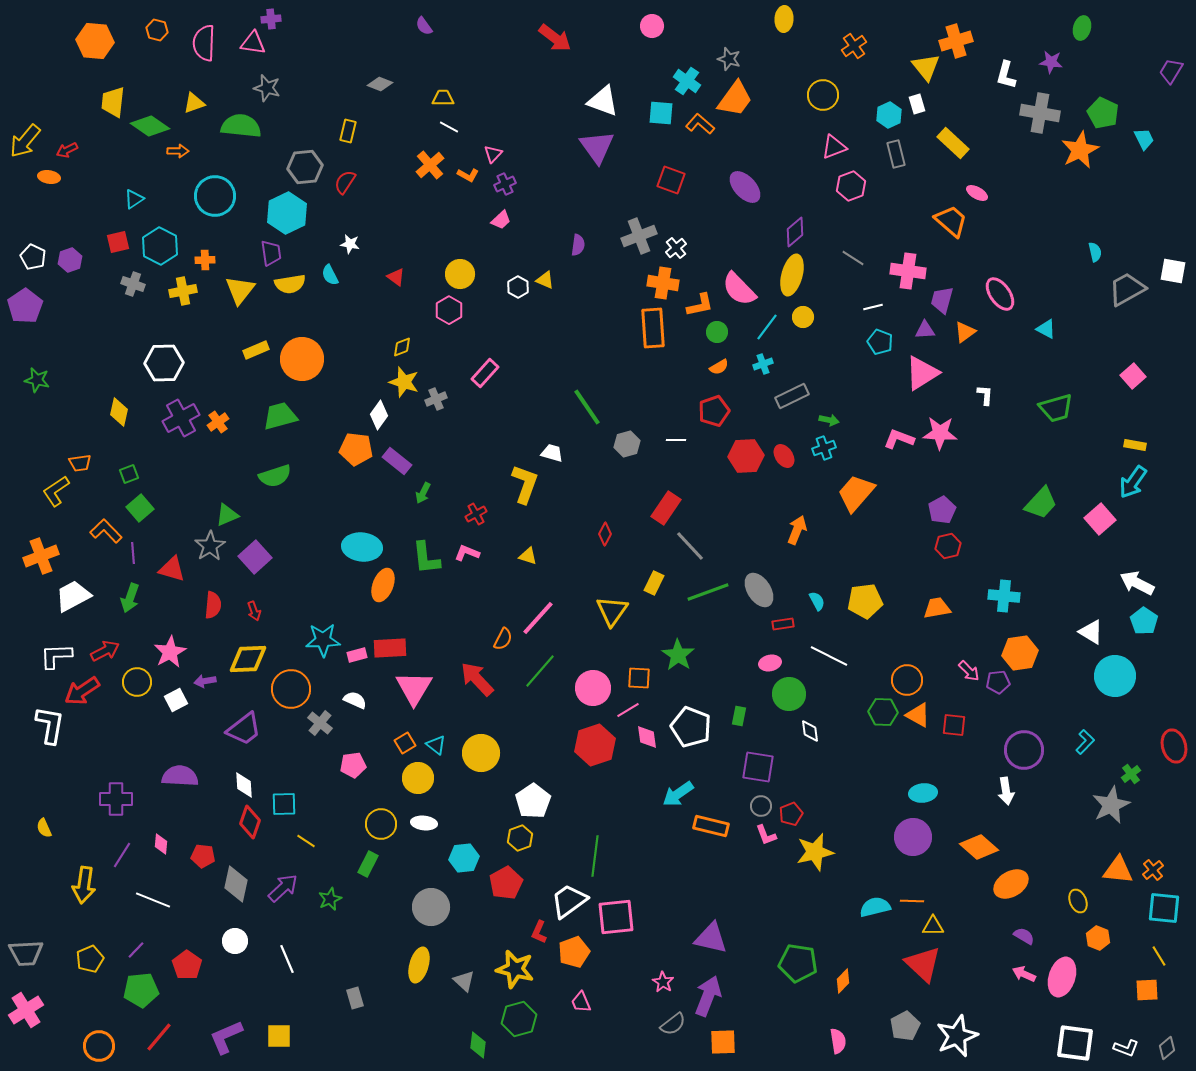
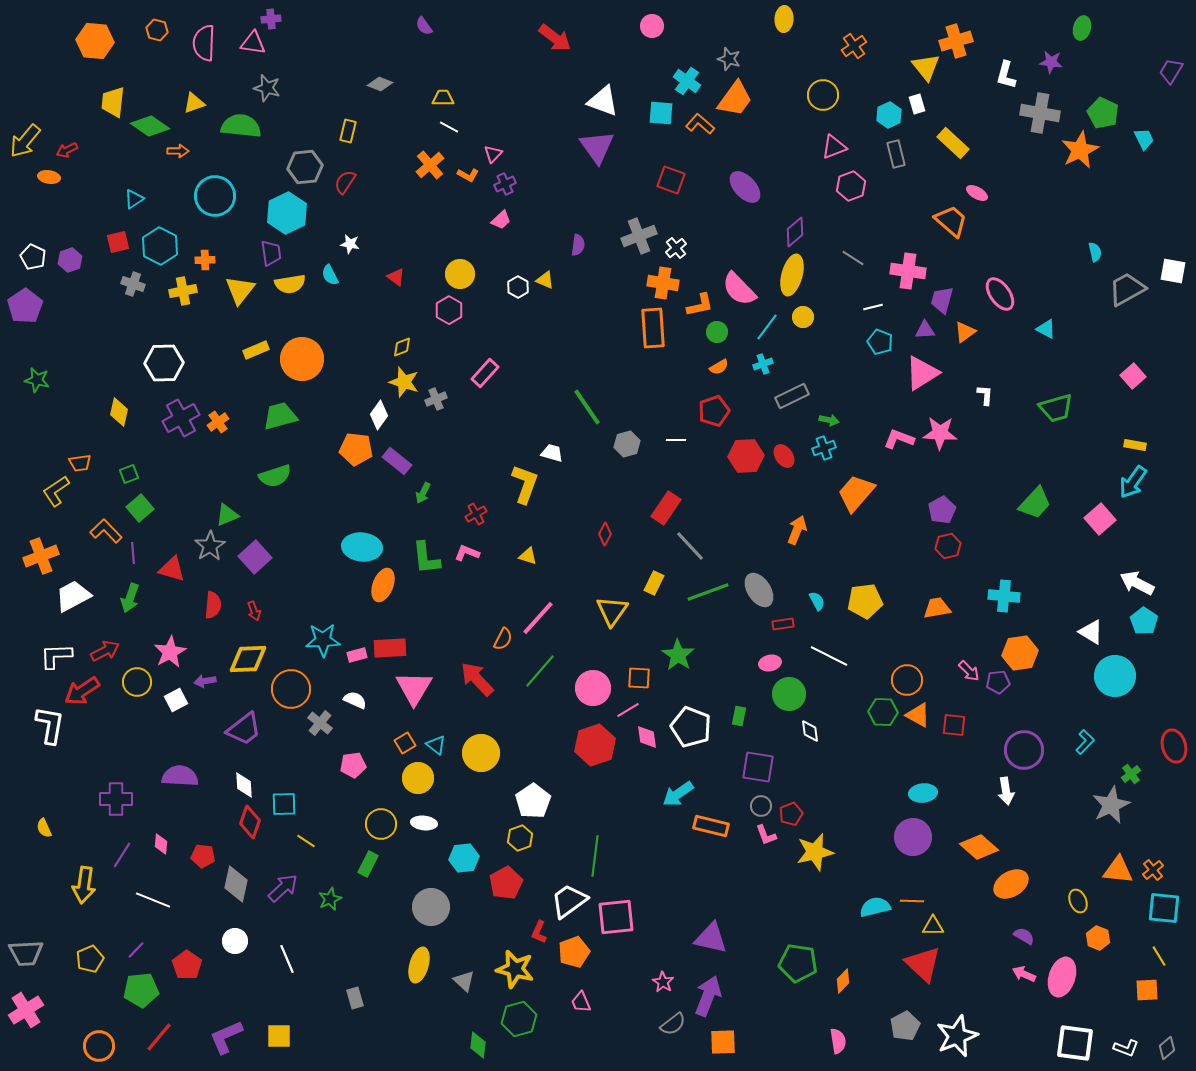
green trapezoid at (1041, 503): moved 6 px left
